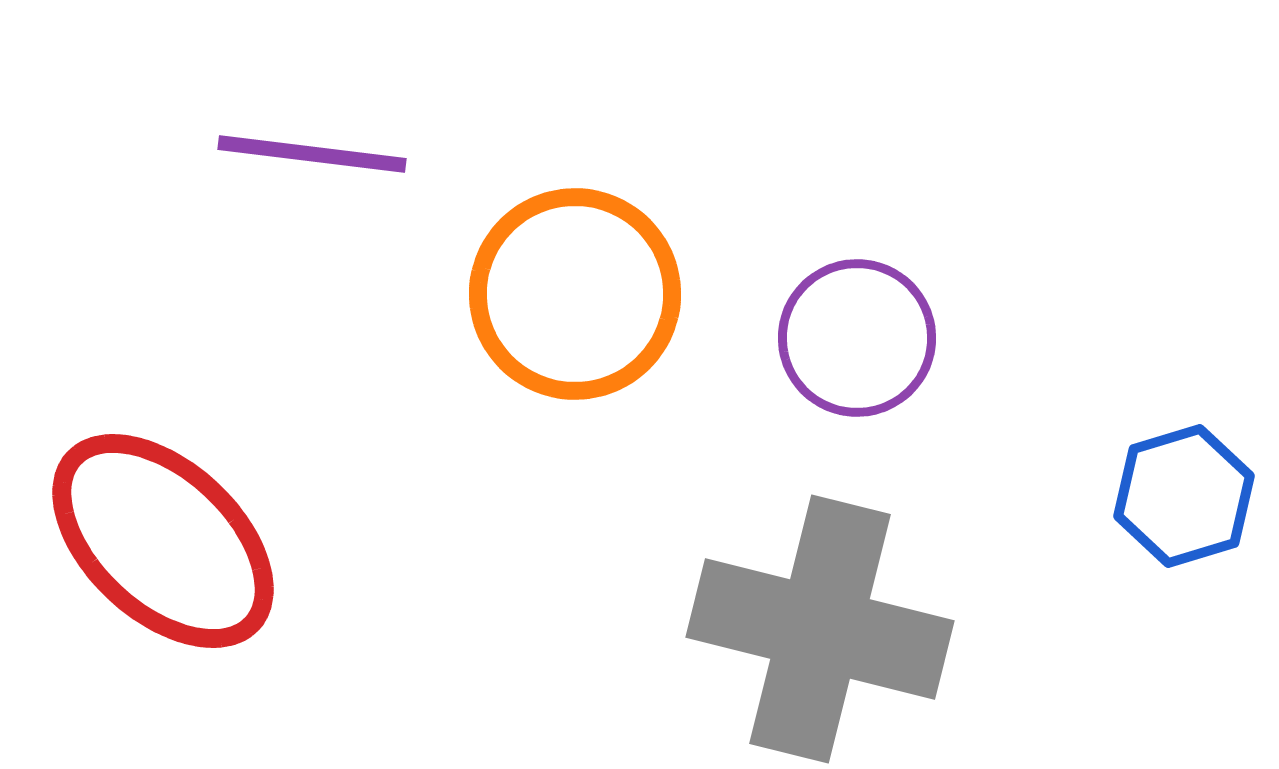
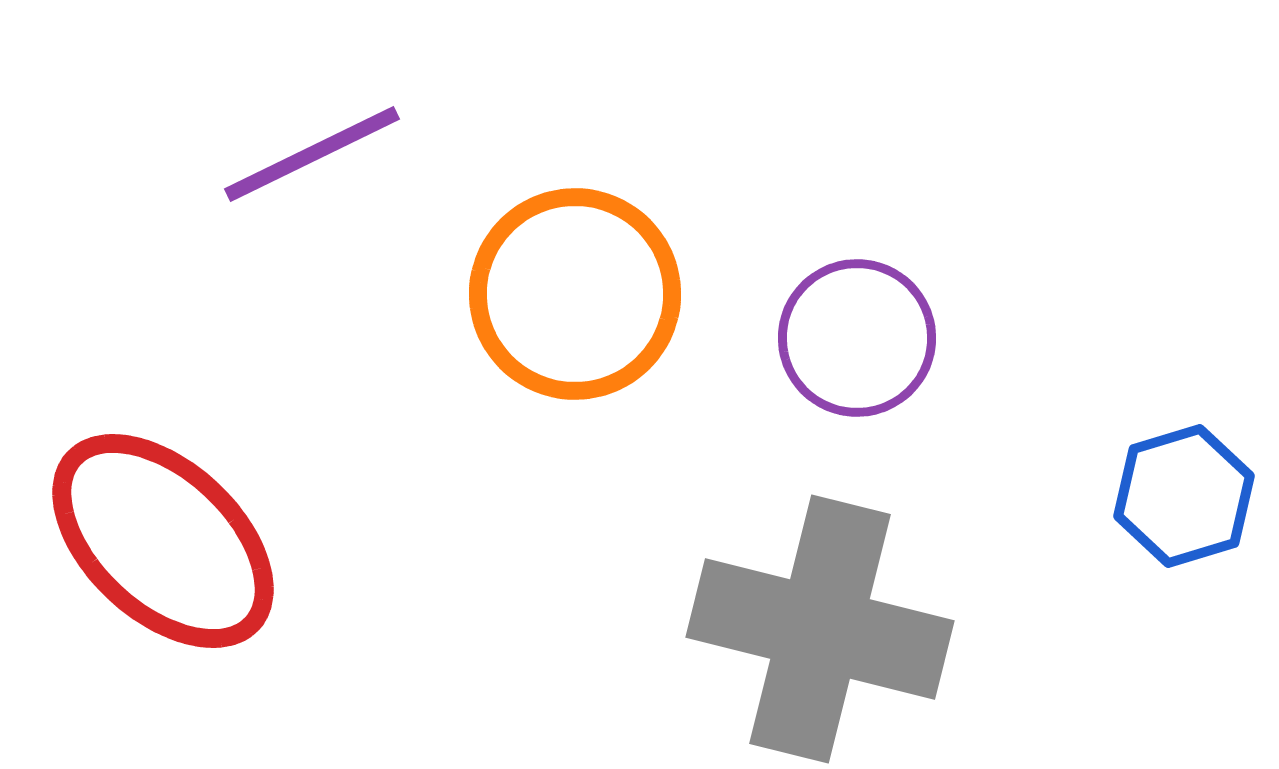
purple line: rotated 33 degrees counterclockwise
